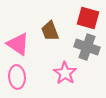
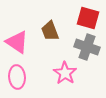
pink triangle: moved 1 px left, 2 px up
